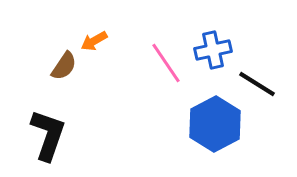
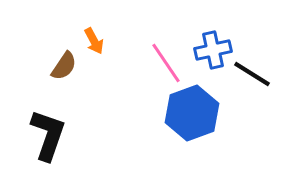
orange arrow: rotated 88 degrees counterclockwise
black line: moved 5 px left, 10 px up
blue hexagon: moved 23 px left, 11 px up; rotated 8 degrees clockwise
